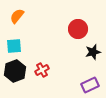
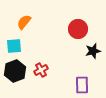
orange semicircle: moved 7 px right, 6 px down
black star: moved 1 px up
red cross: moved 1 px left
purple rectangle: moved 8 px left; rotated 66 degrees counterclockwise
